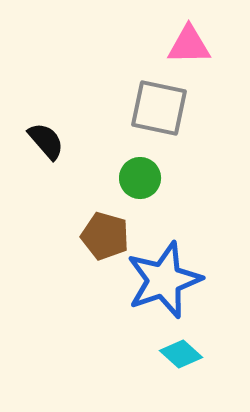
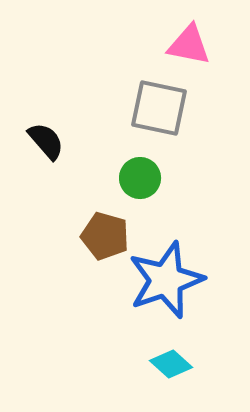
pink triangle: rotated 12 degrees clockwise
blue star: moved 2 px right
cyan diamond: moved 10 px left, 10 px down
